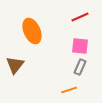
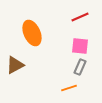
orange ellipse: moved 2 px down
brown triangle: rotated 24 degrees clockwise
orange line: moved 2 px up
